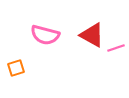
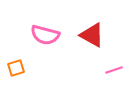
pink line: moved 2 px left, 22 px down
